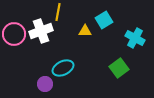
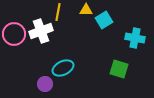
yellow triangle: moved 1 px right, 21 px up
cyan cross: rotated 18 degrees counterclockwise
green square: moved 1 px down; rotated 36 degrees counterclockwise
